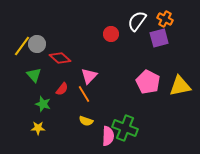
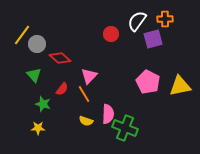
orange cross: rotated 28 degrees counterclockwise
purple square: moved 6 px left, 1 px down
yellow line: moved 11 px up
pink semicircle: moved 22 px up
